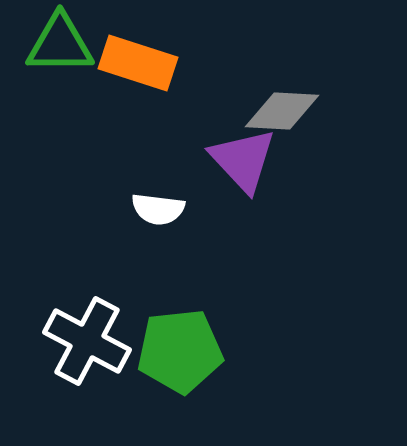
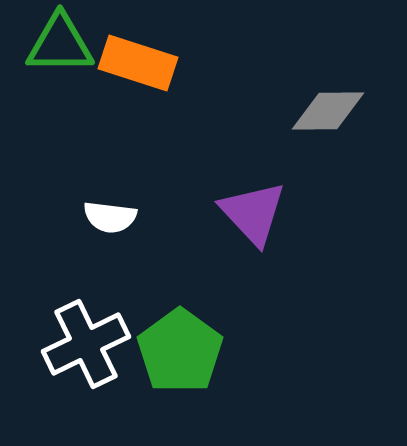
gray diamond: moved 46 px right; rotated 4 degrees counterclockwise
purple triangle: moved 10 px right, 53 px down
white semicircle: moved 48 px left, 8 px down
white cross: moved 1 px left, 3 px down; rotated 36 degrees clockwise
green pentagon: rotated 30 degrees counterclockwise
